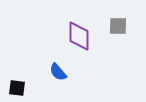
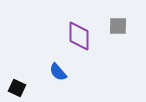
black square: rotated 18 degrees clockwise
